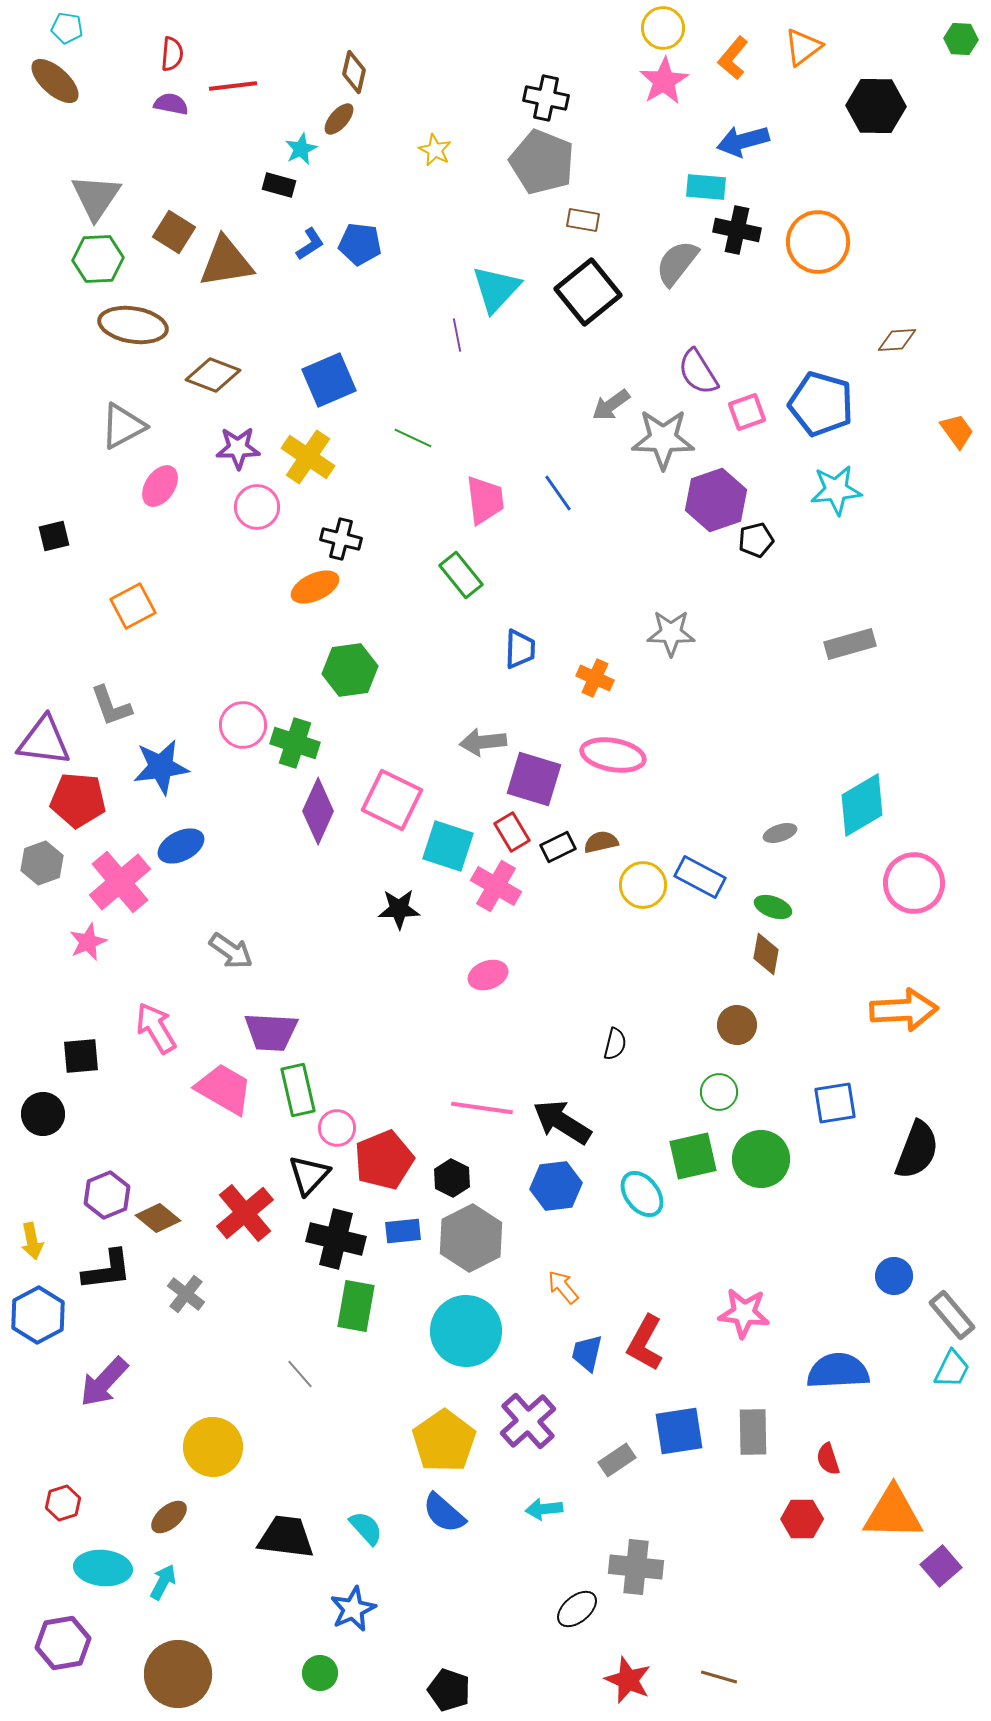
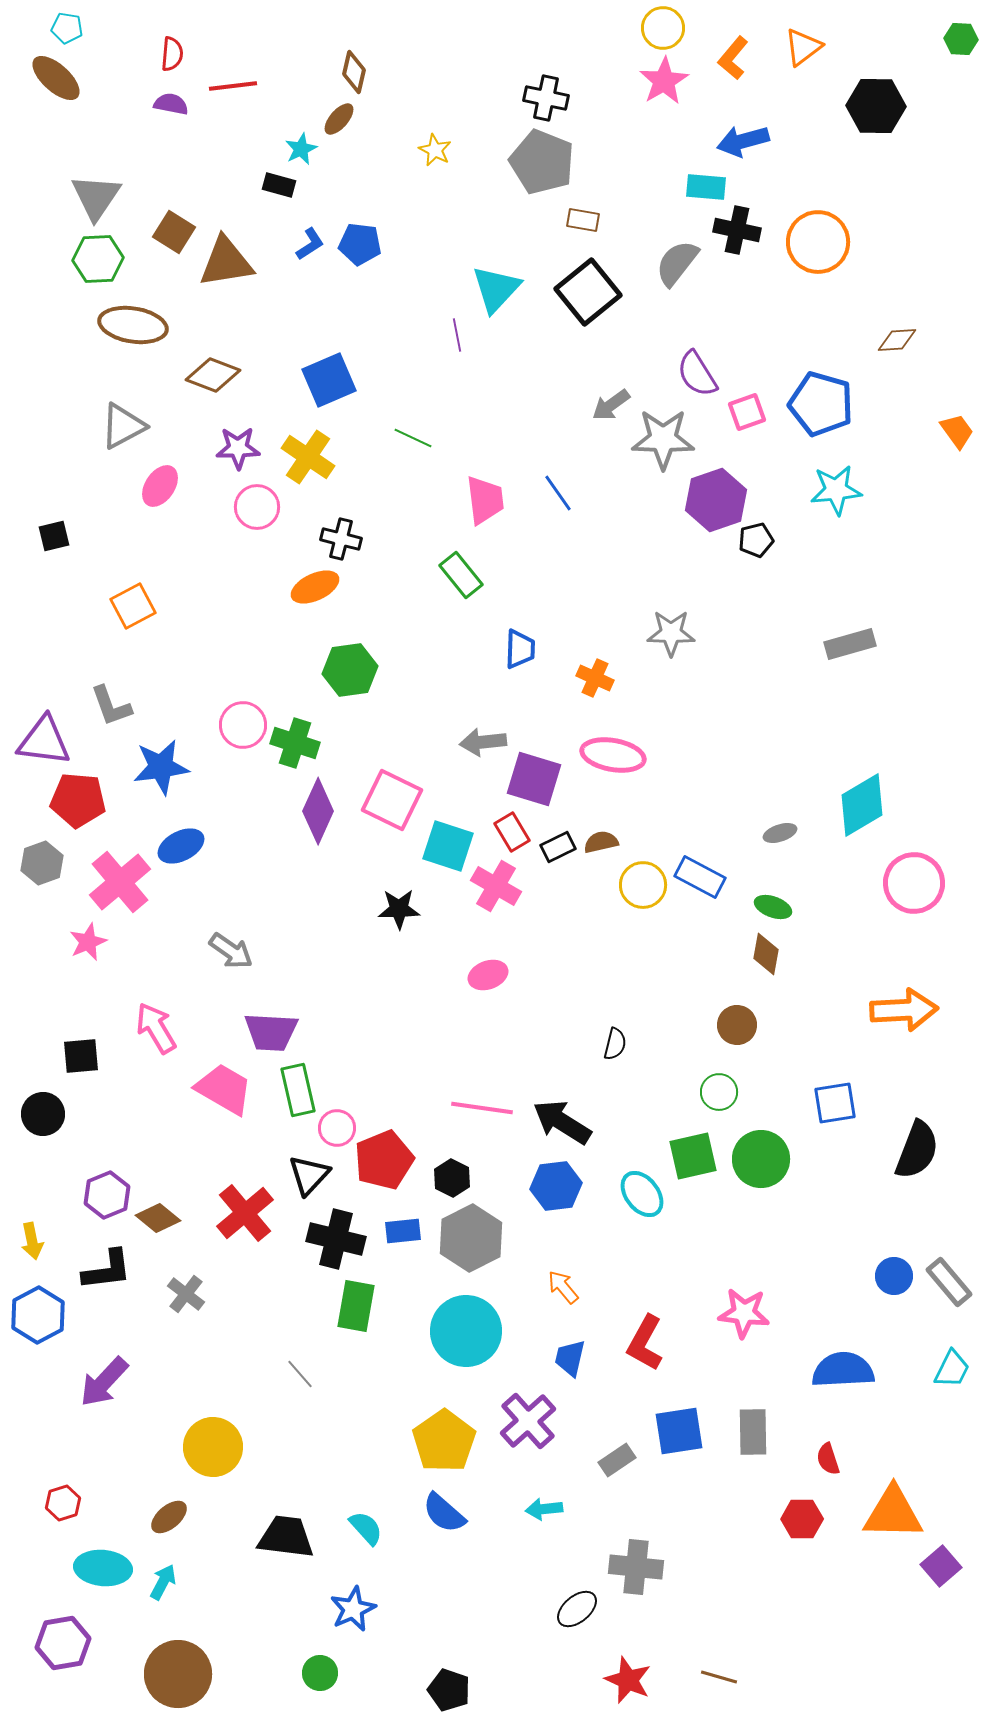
brown ellipse at (55, 81): moved 1 px right, 3 px up
purple semicircle at (698, 372): moved 1 px left, 2 px down
gray rectangle at (952, 1315): moved 3 px left, 33 px up
blue trapezoid at (587, 1353): moved 17 px left, 5 px down
blue semicircle at (838, 1371): moved 5 px right, 1 px up
